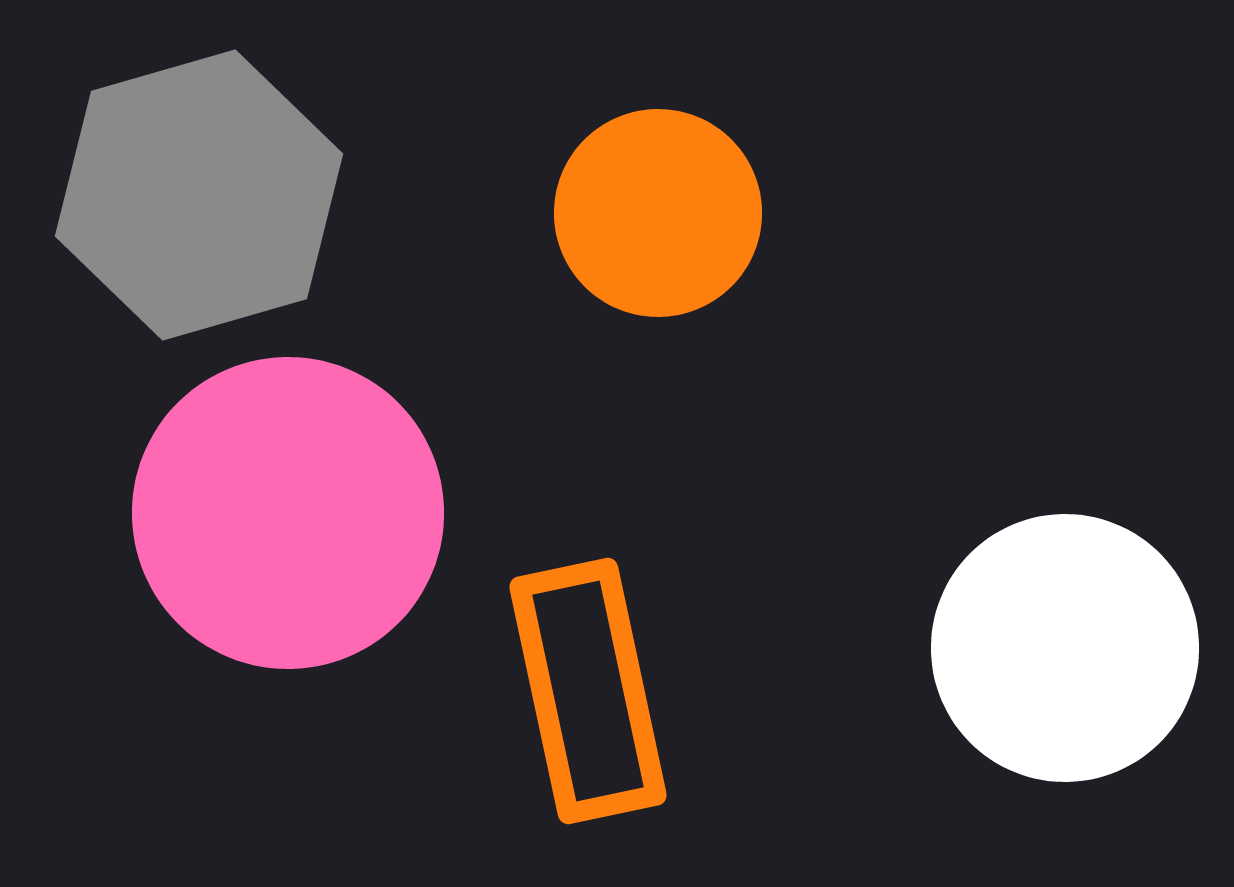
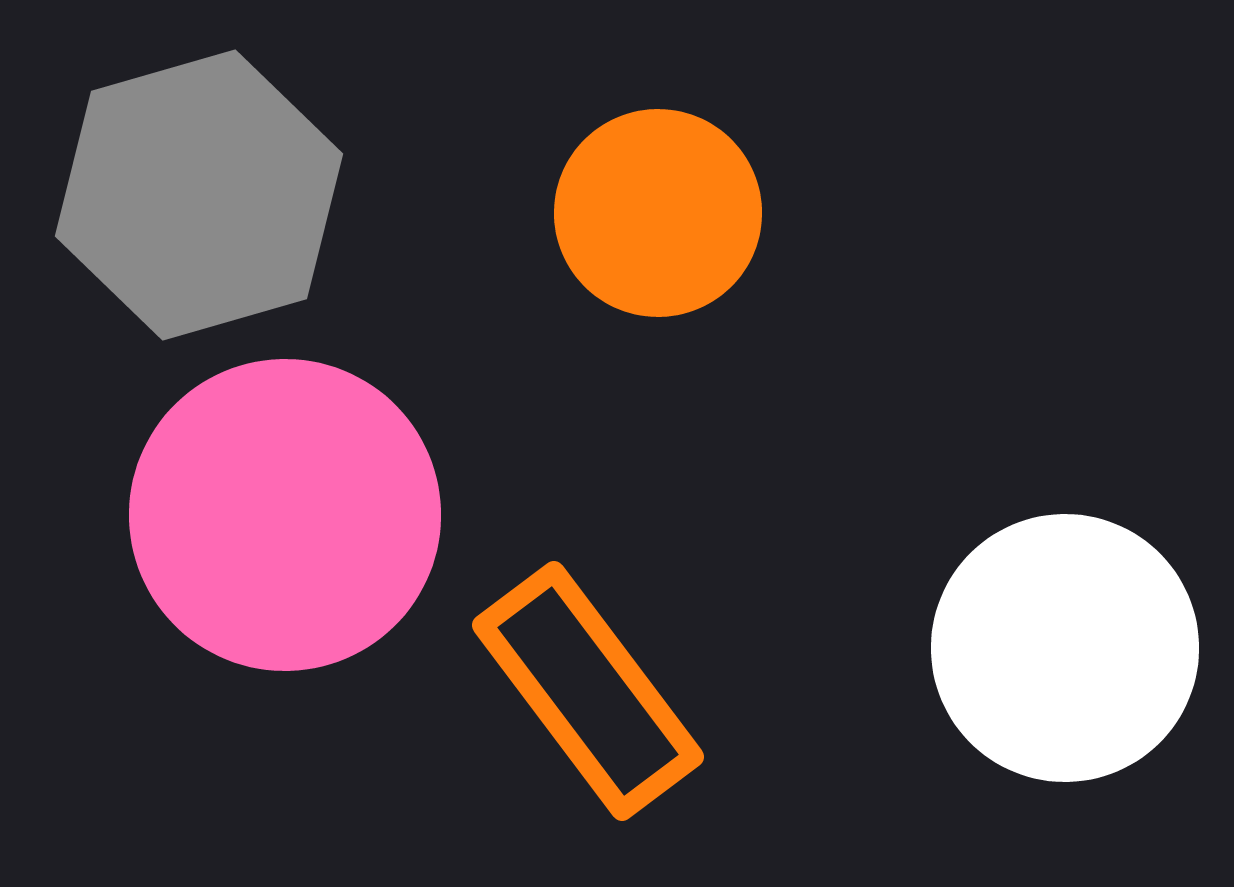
pink circle: moved 3 px left, 2 px down
orange rectangle: rotated 25 degrees counterclockwise
